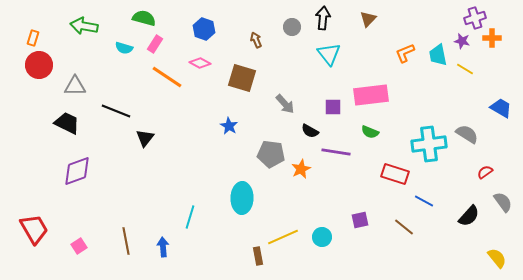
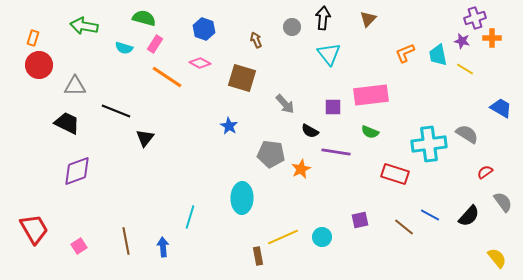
blue line at (424, 201): moved 6 px right, 14 px down
